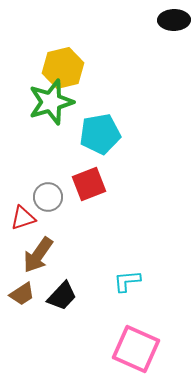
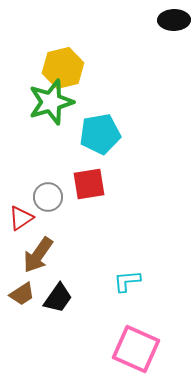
red square: rotated 12 degrees clockwise
red triangle: moved 2 px left; rotated 16 degrees counterclockwise
black trapezoid: moved 4 px left, 2 px down; rotated 8 degrees counterclockwise
